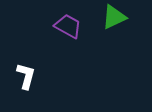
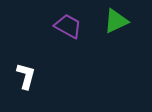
green triangle: moved 2 px right, 4 px down
